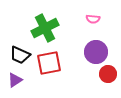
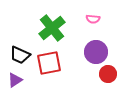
green cross: moved 7 px right; rotated 12 degrees counterclockwise
